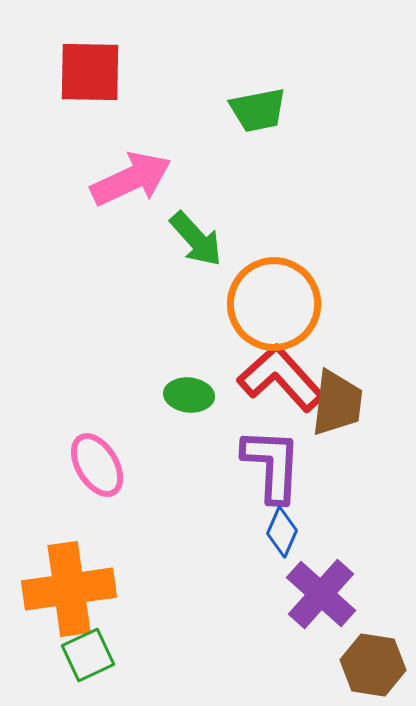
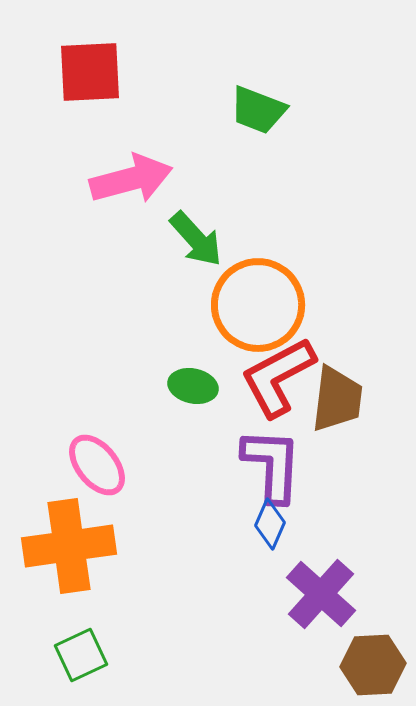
red square: rotated 4 degrees counterclockwise
green trapezoid: rotated 32 degrees clockwise
pink arrow: rotated 10 degrees clockwise
orange circle: moved 16 px left, 1 px down
red L-shape: moved 3 px left, 1 px up; rotated 76 degrees counterclockwise
green ellipse: moved 4 px right, 9 px up; rotated 6 degrees clockwise
brown trapezoid: moved 4 px up
pink ellipse: rotated 8 degrees counterclockwise
blue diamond: moved 12 px left, 8 px up
orange cross: moved 43 px up
green square: moved 7 px left
brown hexagon: rotated 12 degrees counterclockwise
